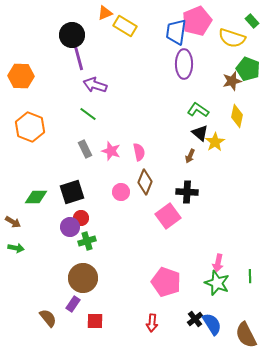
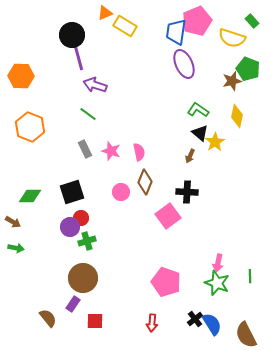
purple ellipse at (184, 64): rotated 24 degrees counterclockwise
green diamond at (36, 197): moved 6 px left, 1 px up
